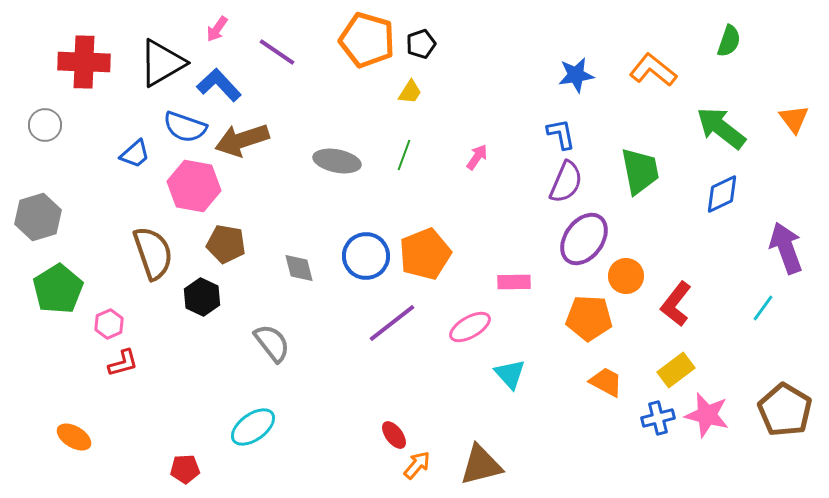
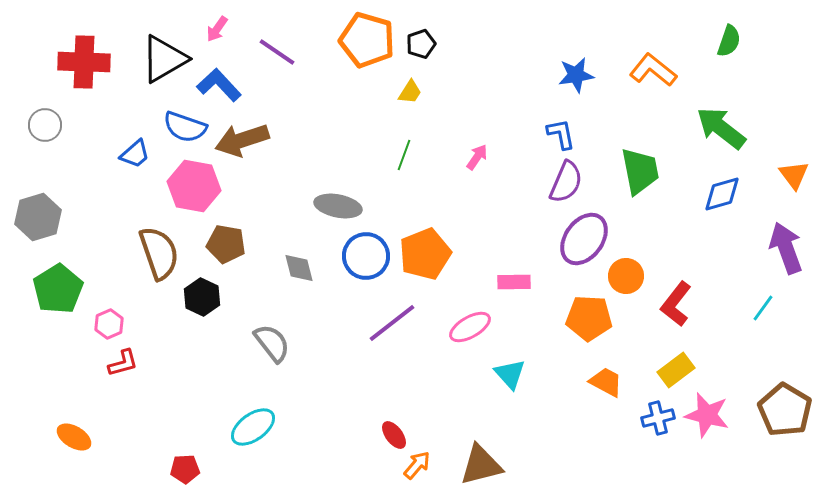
black triangle at (162, 63): moved 2 px right, 4 px up
orange triangle at (794, 119): moved 56 px down
gray ellipse at (337, 161): moved 1 px right, 45 px down
blue diamond at (722, 194): rotated 9 degrees clockwise
brown semicircle at (153, 253): moved 6 px right
